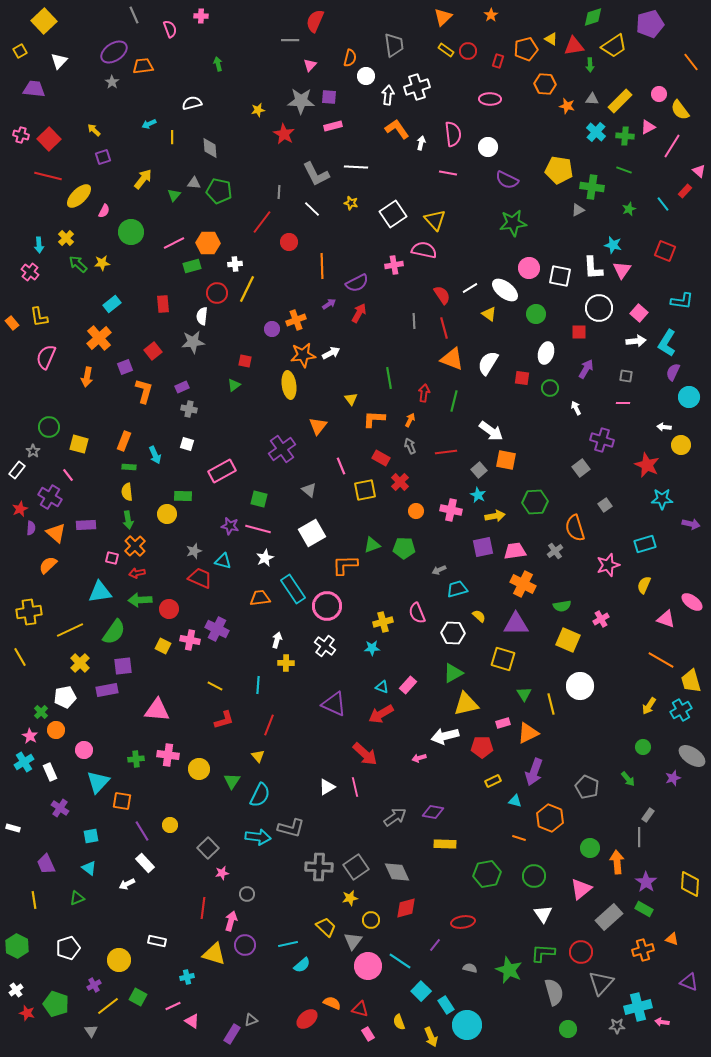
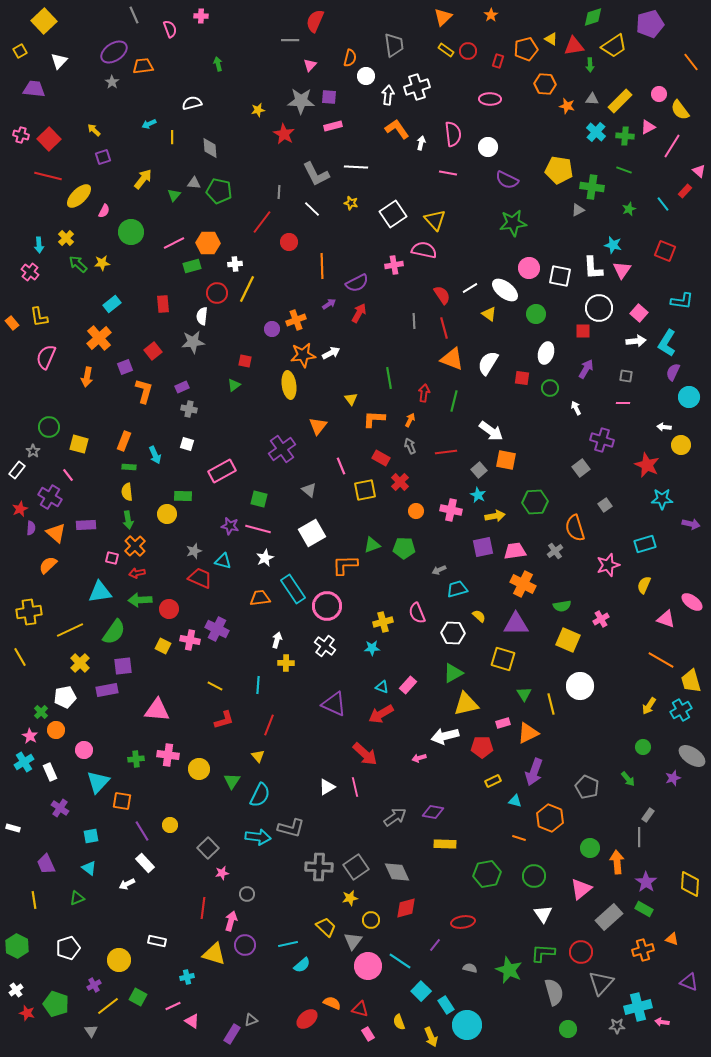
red square at (579, 332): moved 4 px right, 1 px up
